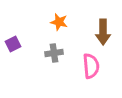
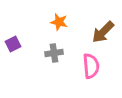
brown arrow: rotated 45 degrees clockwise
